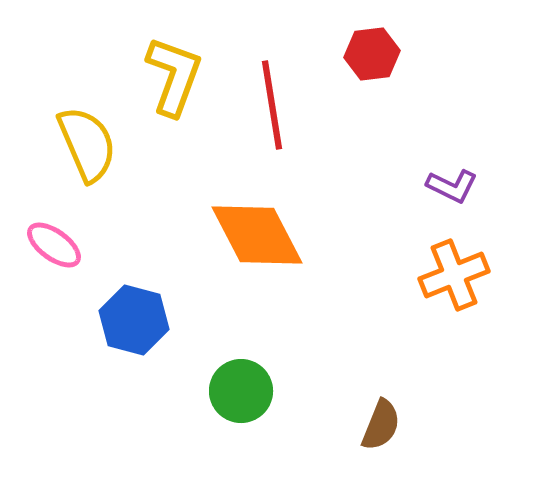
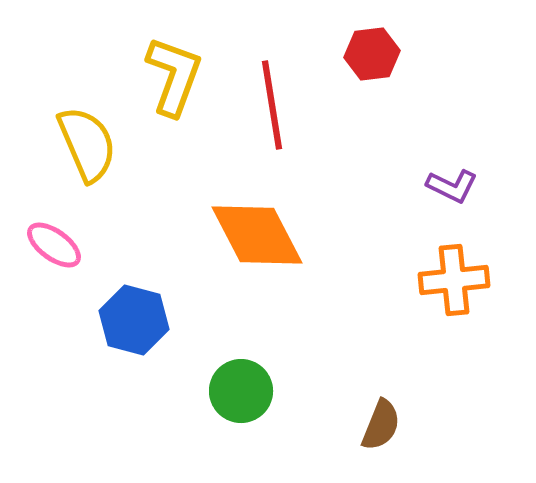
orange cross: moved 5 px down; rotated 16 degrees clockwise
